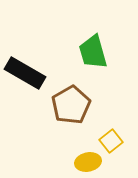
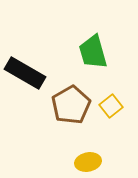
yellow square: moved 35 px up
